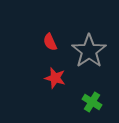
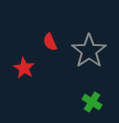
red star: moved 31 px left, 10 px up; rotated 15 degrees clockwise
